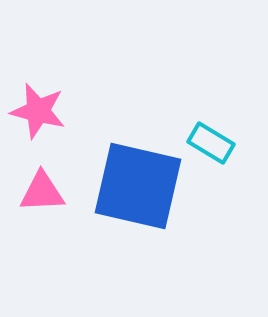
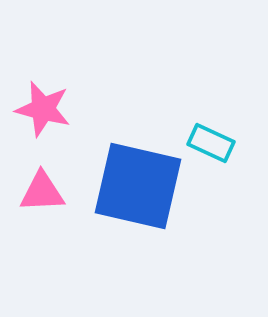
pink star: moved 5 px right, 2 px up
cyan rectangle: rotated 6 degrees counterclockwise
